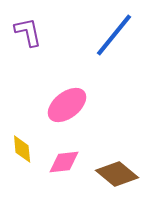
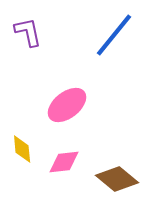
brown diamond: moved 5 px down
